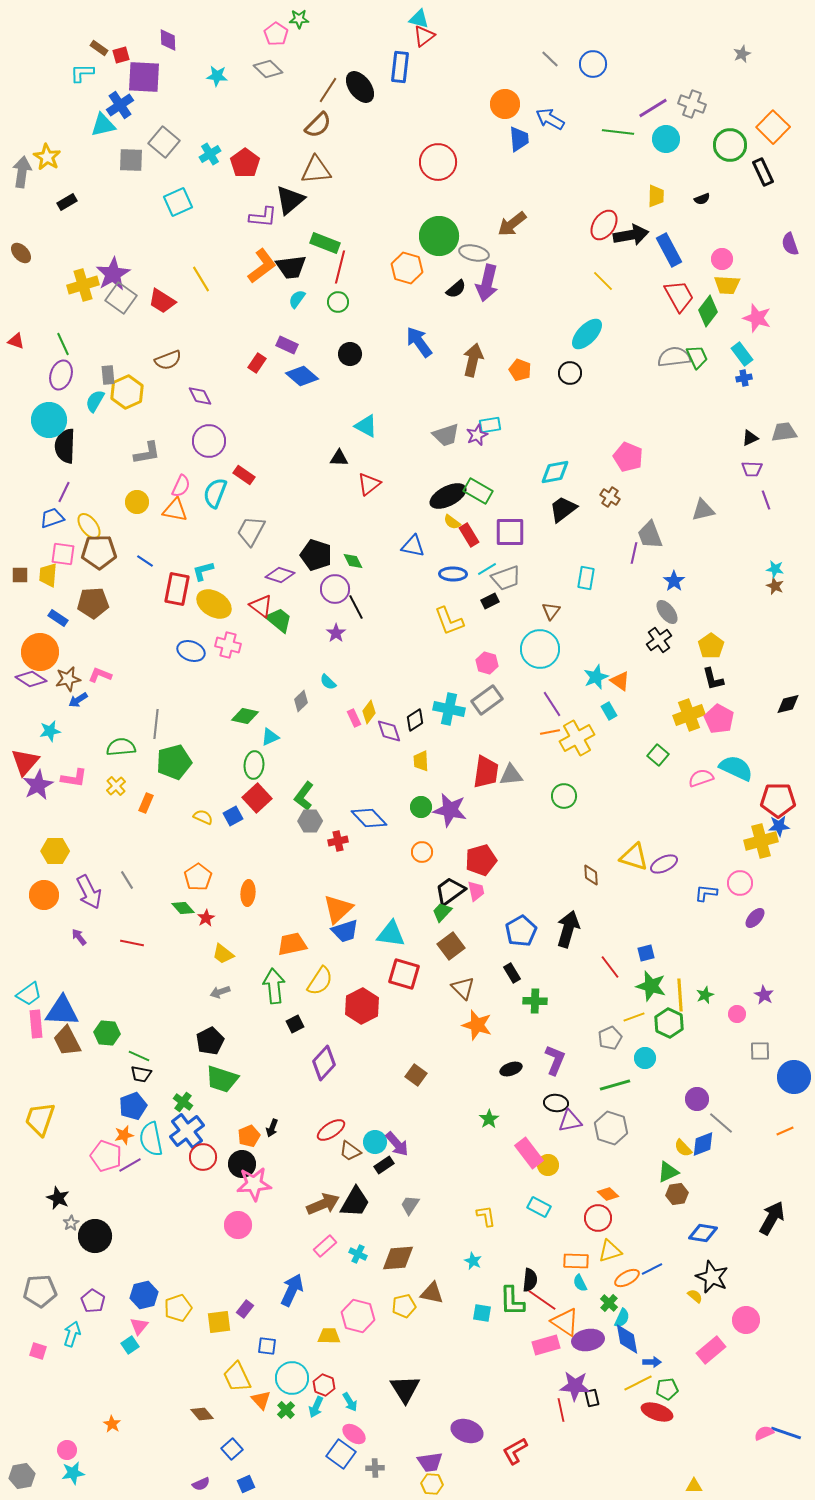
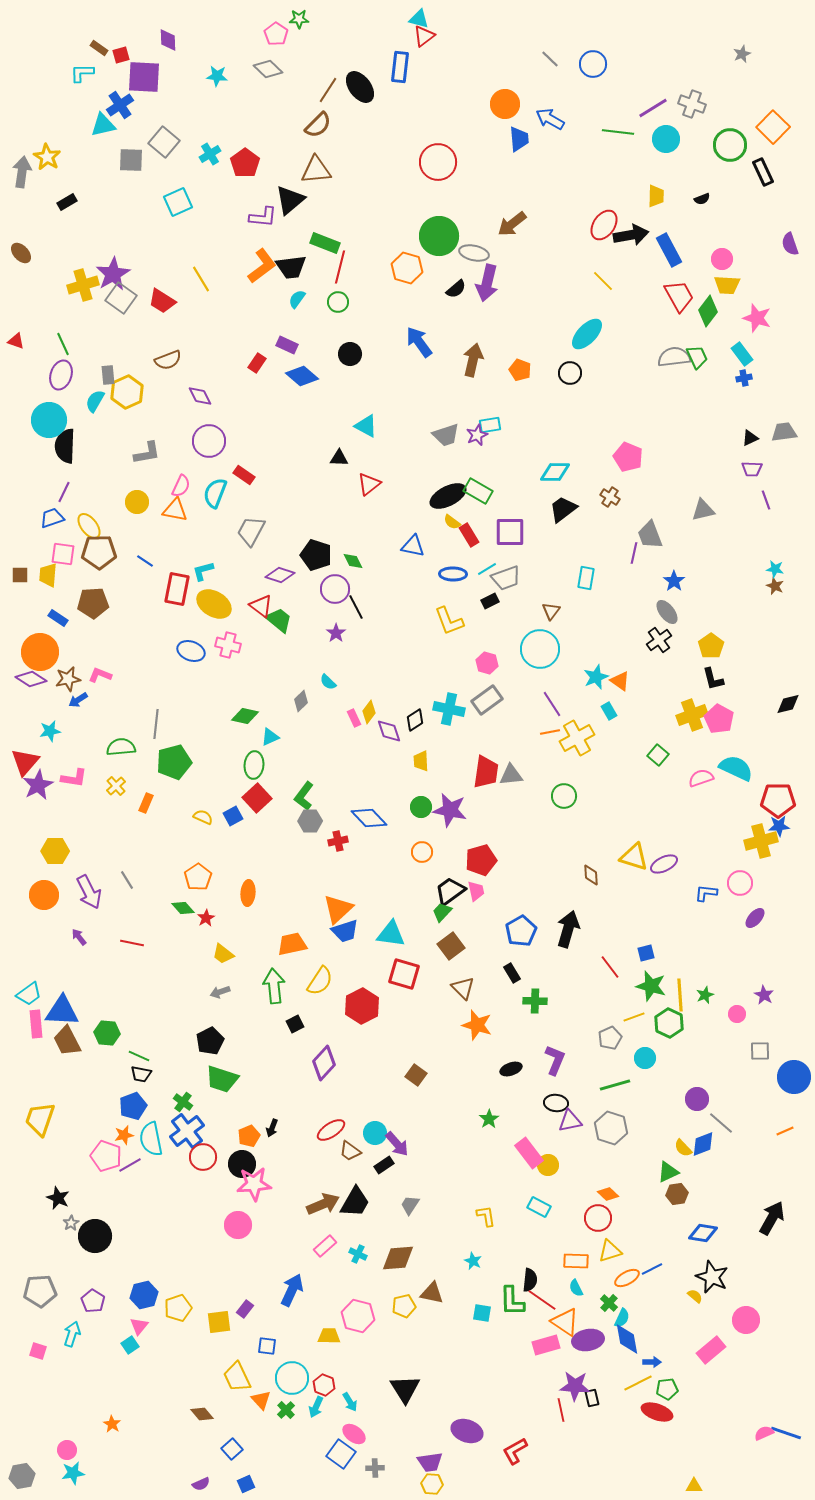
cyan diamond at (555, 472): rotated 12 degrees clockwise
yellow cross at (689, 715): moved 3 px right
cyan circle at (375, 1142): moved 9 px up
cyan semicircle at (580, 1283): moved 4 px left, 5 px down
